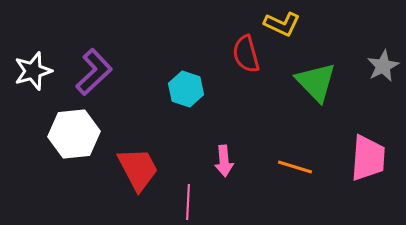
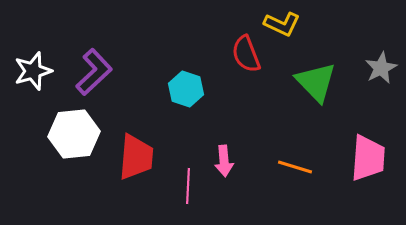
red semicircle: rotated 6 degrees counterclockwise
gray star: moved 2 px left, 2 px down
red trapezoid: moved 2 px left, 12 px up; rotated 33 degrees clockwise
pink line: moved 16 px up
